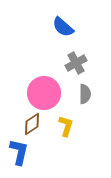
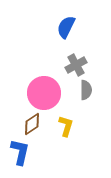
blue semicircle: moved 3 px right; rotated 75 degrees clockwise
gray cross: moved 2 px down
gray semicircle: moved 1 px right, 4 px up
blue L-shape: moved 1 px right
